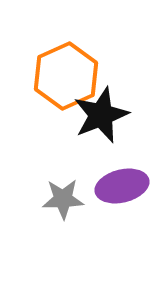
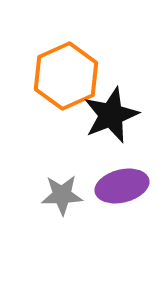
black star: moved 10 px right
gray star: moved 1 px left, 4 px up
